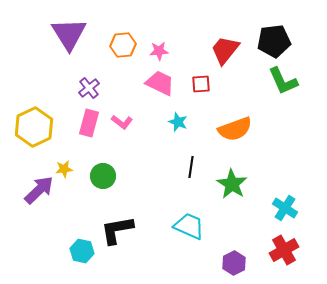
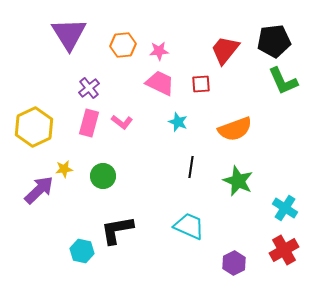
green star: moved 6 px right, 3 px up; rotated 8 degrees counterclockwise
